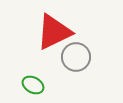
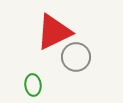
green ellipse: rotated 55 degrees clockwise
